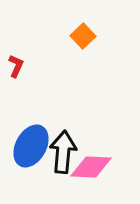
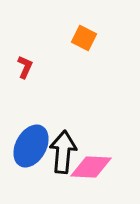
orange square: moved 1 px right, 2 px down; rotated 20 degrees counterclockwise
red L-shape: moved 9 px right, 1 px down
